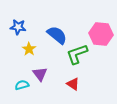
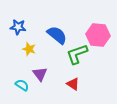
pink hexagon: moved 3 px left, 1 px down
yellow star: rotated 16 degrees counterclockwise
cyan semicircle: rotated 48 degrees clockwise
